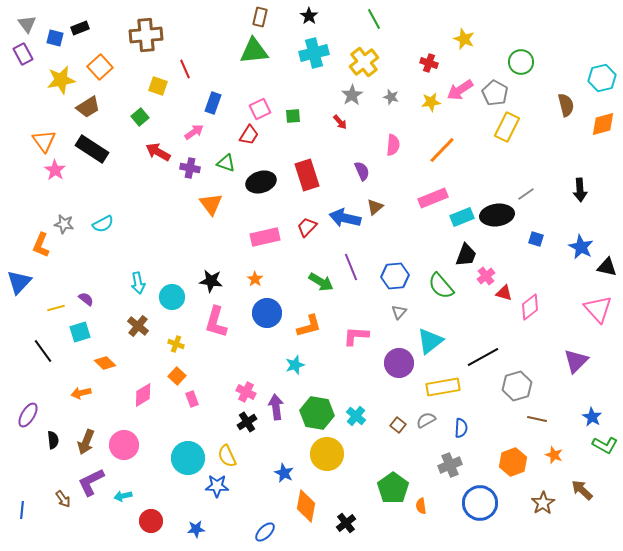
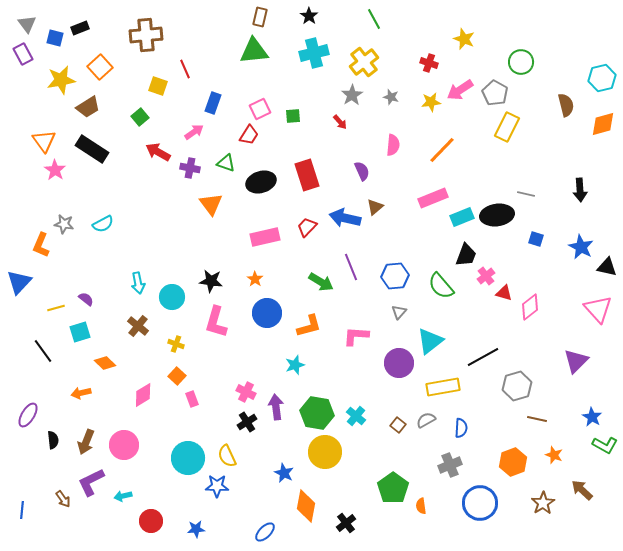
gray line at (526, 194): rotated 48 degrees clockwise
yellow circle at (327, 454): moved 2 px left, 2 px up
